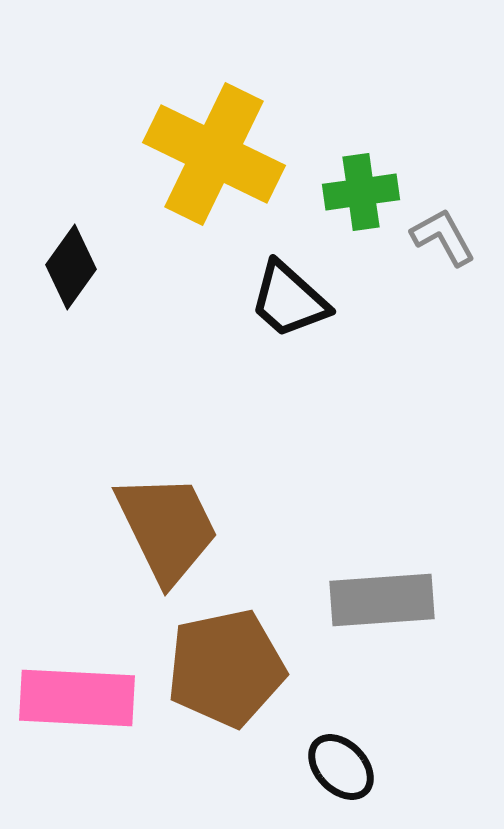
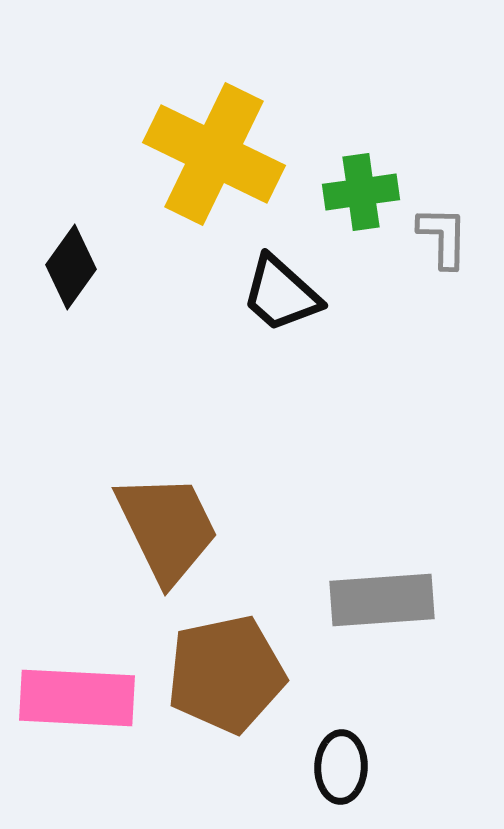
gray L-shape: rotated 30 degrees clockwise
black trapezoid: moved 8 px left, 6 px up
brown pentagon: moved 6 px down
black ellipse: rotated 46 degrees clockwise
